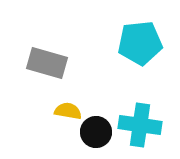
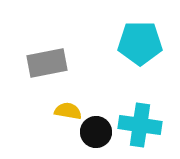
cyan pentagon: rotated 6 degrees clockwise
gray rectangle: rotated 27 degrees counterclockwise
